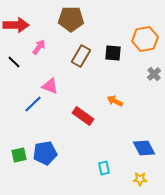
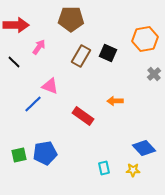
black square: moved 5 px left; rotated 18 degrees clockwise
orange arrow: rotated 28 degrees counterclockwise
blue diamond: rotated 15 degrees counterclockwise
yellow star: moved 7 px left, 9 px up
